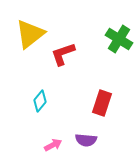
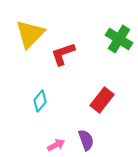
yellow triangle: rotated 8 degrees counterclockwise
red rectangle: moved 3 px up; rotated 20 degrees clockwise
purple semicircle: rotated 115 degrees counterclockwise
pink arrow: moved 3 px right
